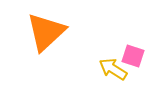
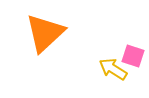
orange triangle: moved 1 px left, 1 px down
